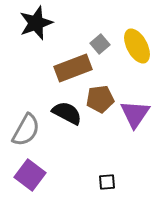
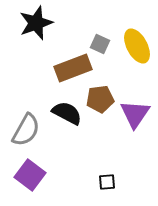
gray square: rotated 24 degrees counterclockwise
